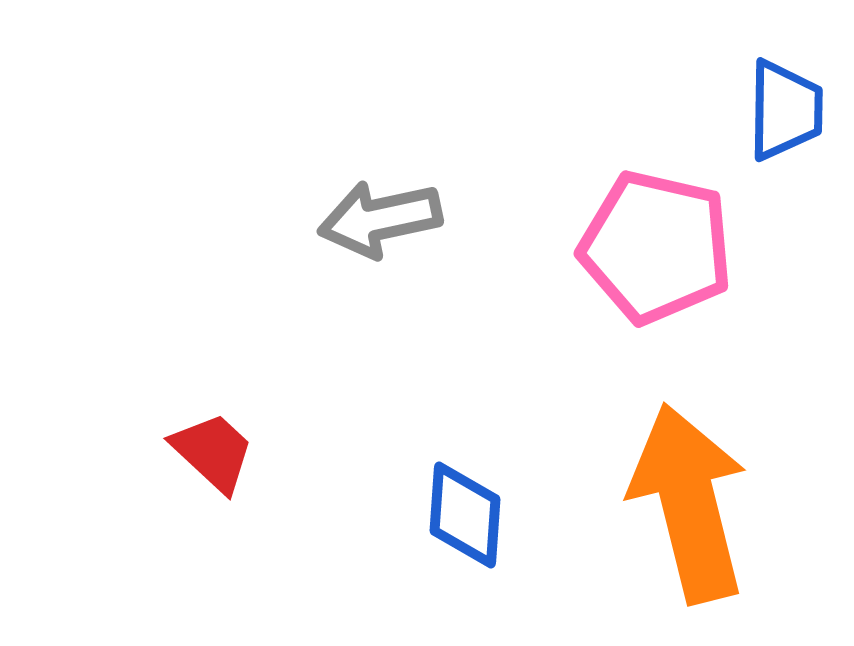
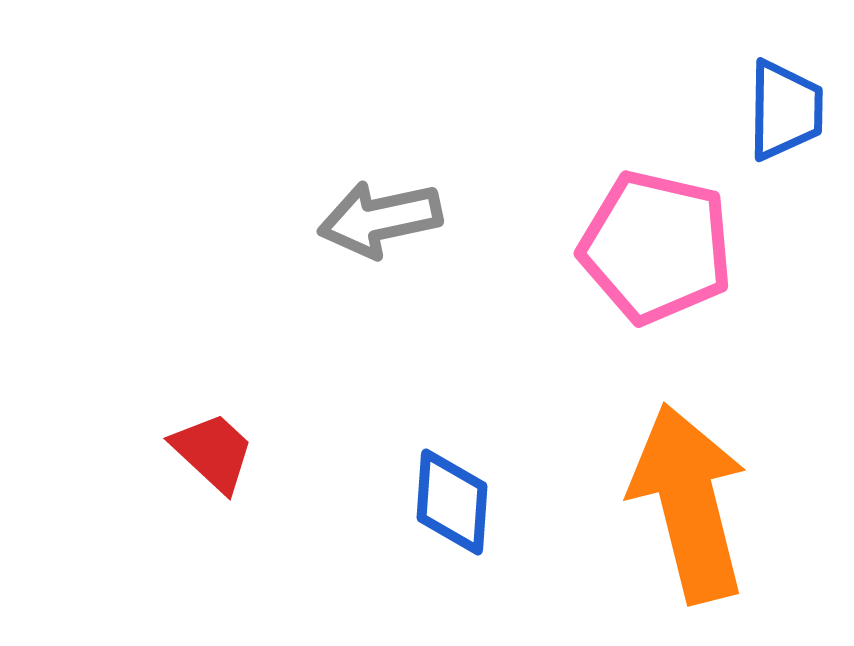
blue diamond: moved 13 px left, 13 px up
